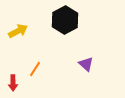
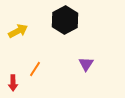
purple triangle: rotated 21 degrees clockwise
